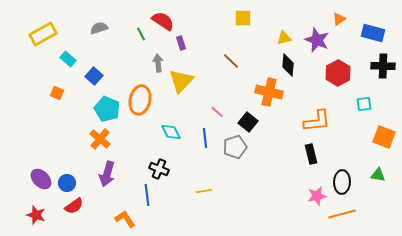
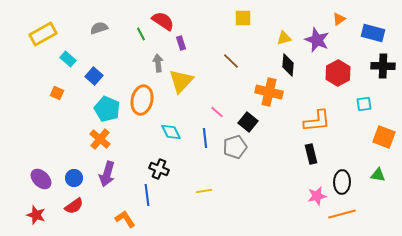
orange ellipse at (140, 100): moved 2 px right
blue circle at (67, 183): moved 7 px right, 5 px up
